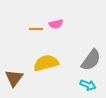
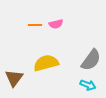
orange line: moved 1 px left, 4 px up
